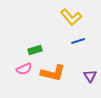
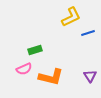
yellow L-shape: rotated 75 degrees counterclockwise
blue line: moved 10 px right, 8 px up
orange L-shape: moved 2 px left, 4 px down
